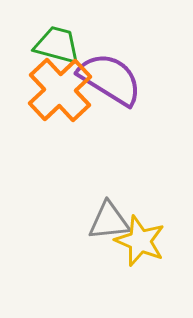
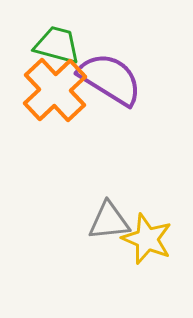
orange cross: moved 5 px left
yellow star: moved 7 px right, 2 px up
